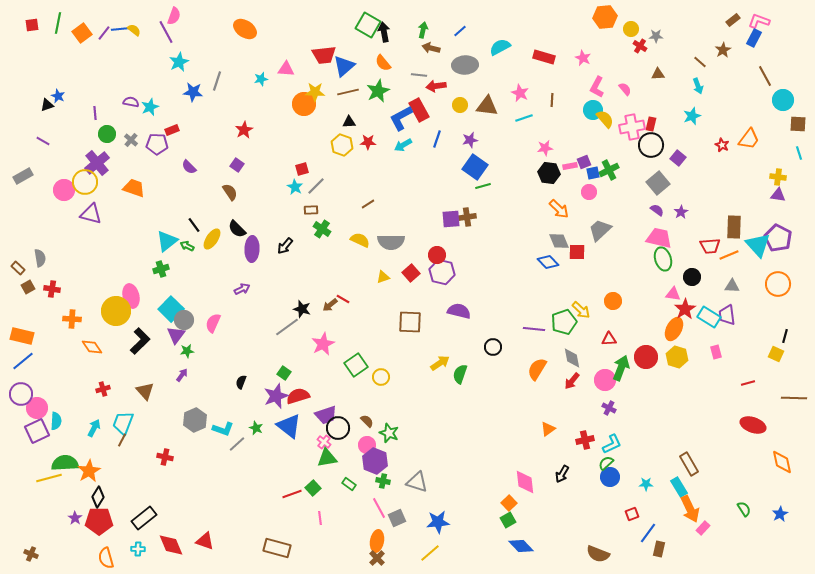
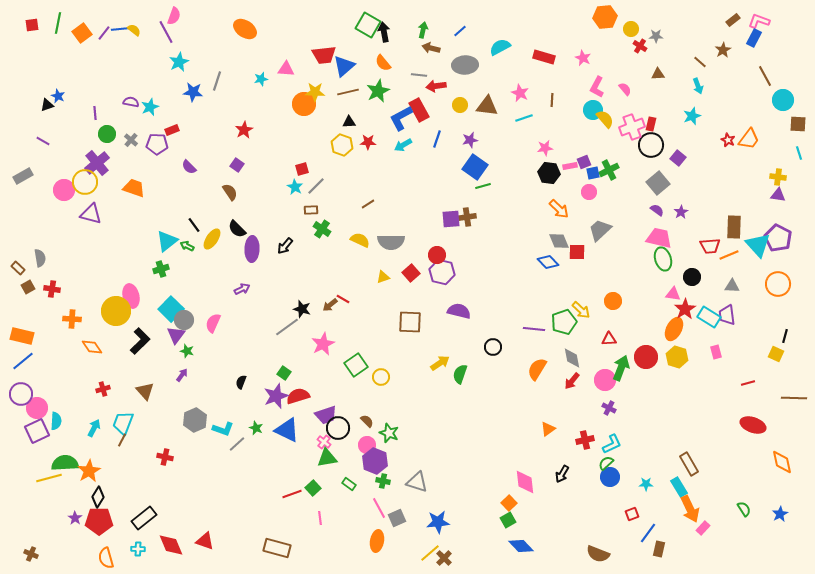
pink cross at (632, 127): rotated 10 degrees counterclockwise
red star at (722, 145): moved 6 px right, 5 px up
green star at (187, 351): rotated 24 degrees clockwise
blue triangle at (289, 426): moved 2 px left, 4 px down; rotated 12 degrees counterclockwise
brown cross at (377, 558): moved 67 px right
